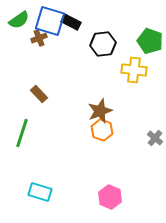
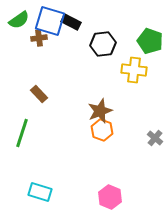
brown cross: rotated 14 degrees clockwise
